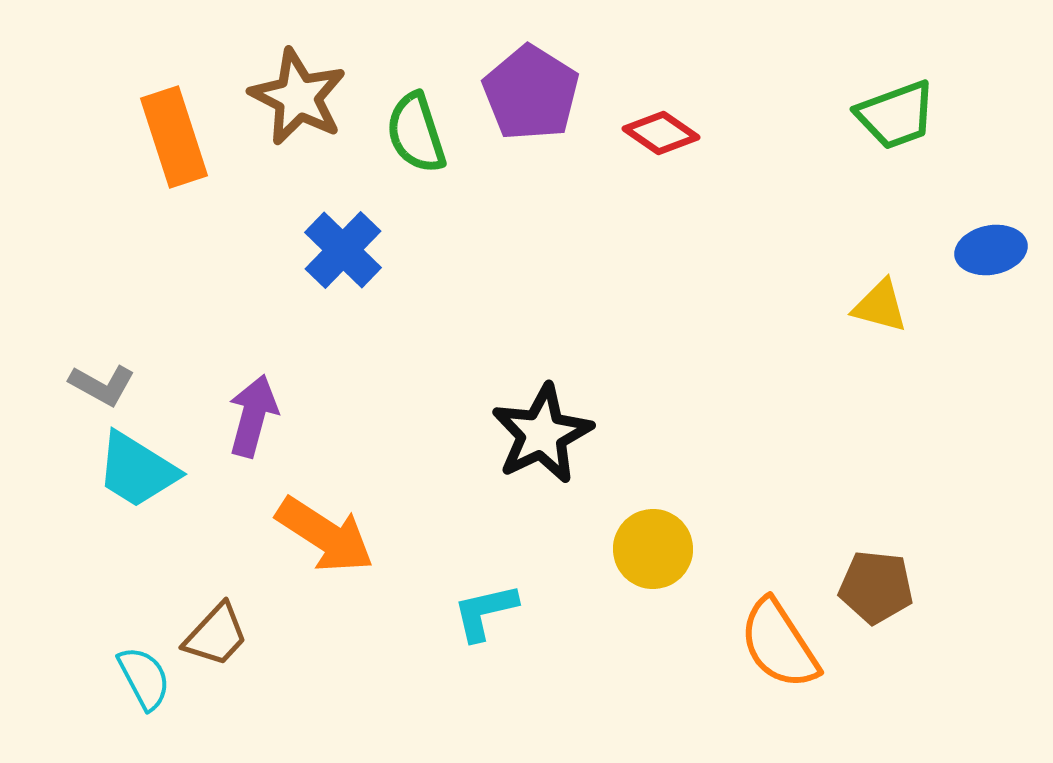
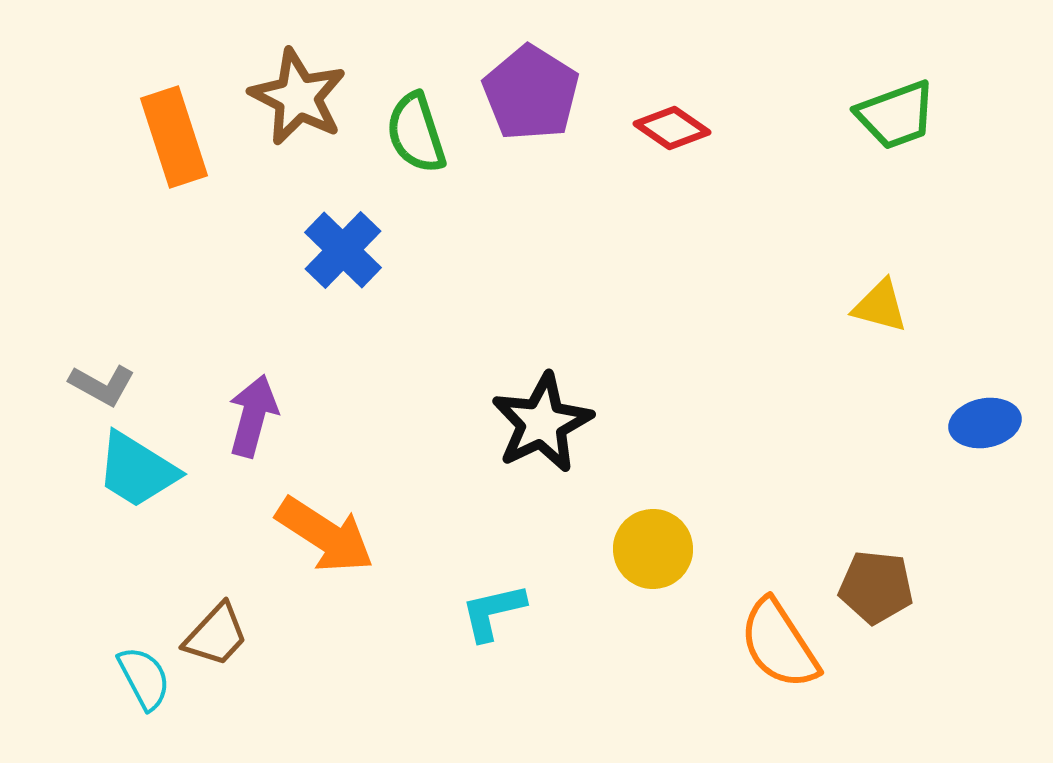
red diamond: moved 11 px right, 5 px up
blue ellipse: moved 6 px left, 173 px down
black star: moved 11 px up
cyan L-shape: moved 8 px right
